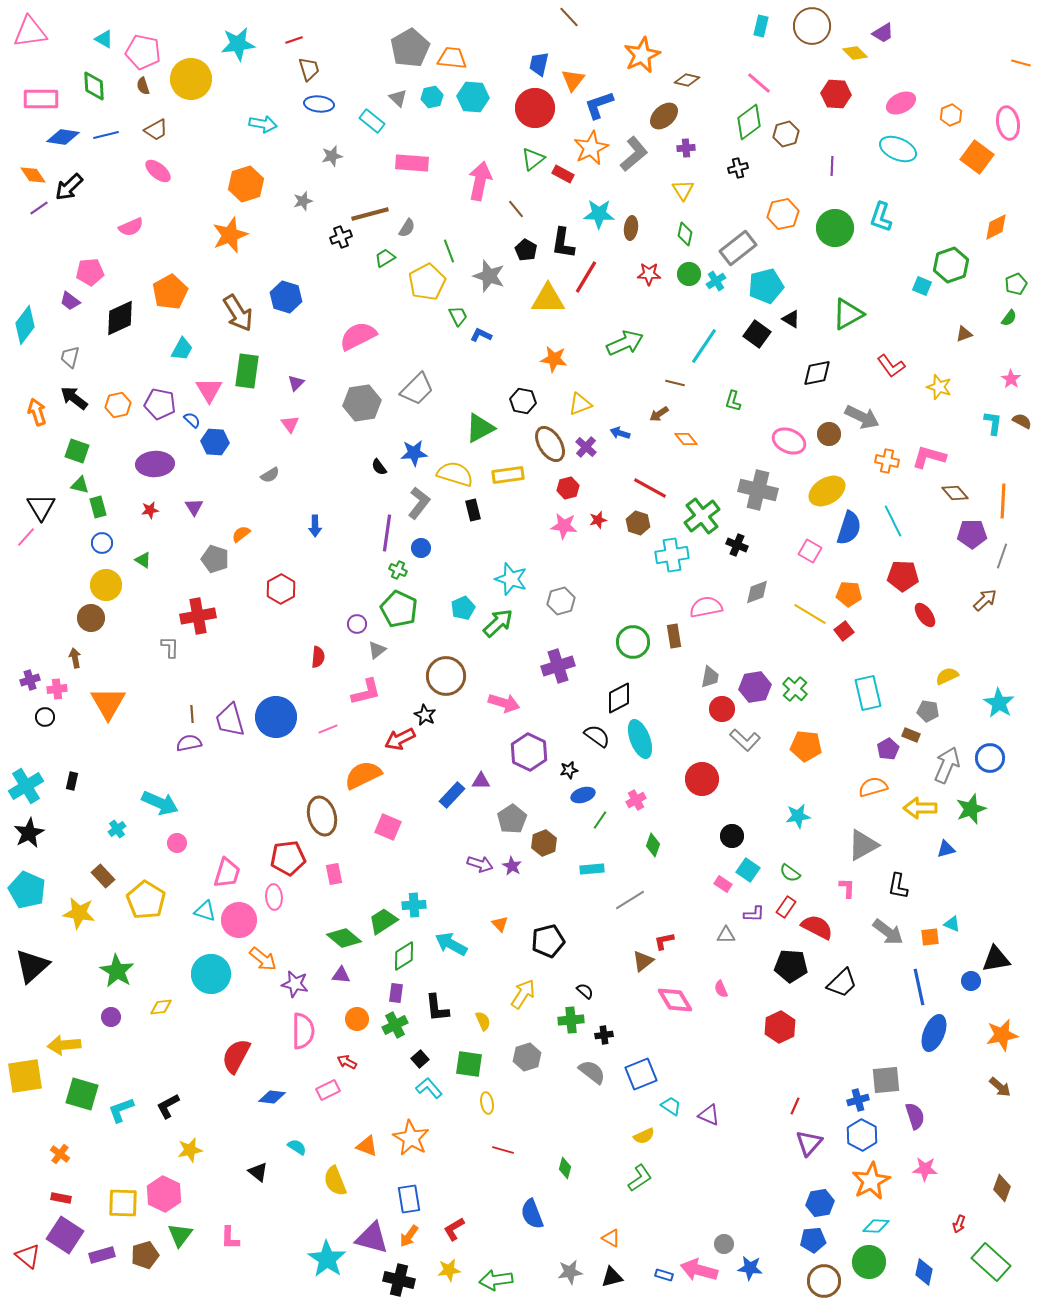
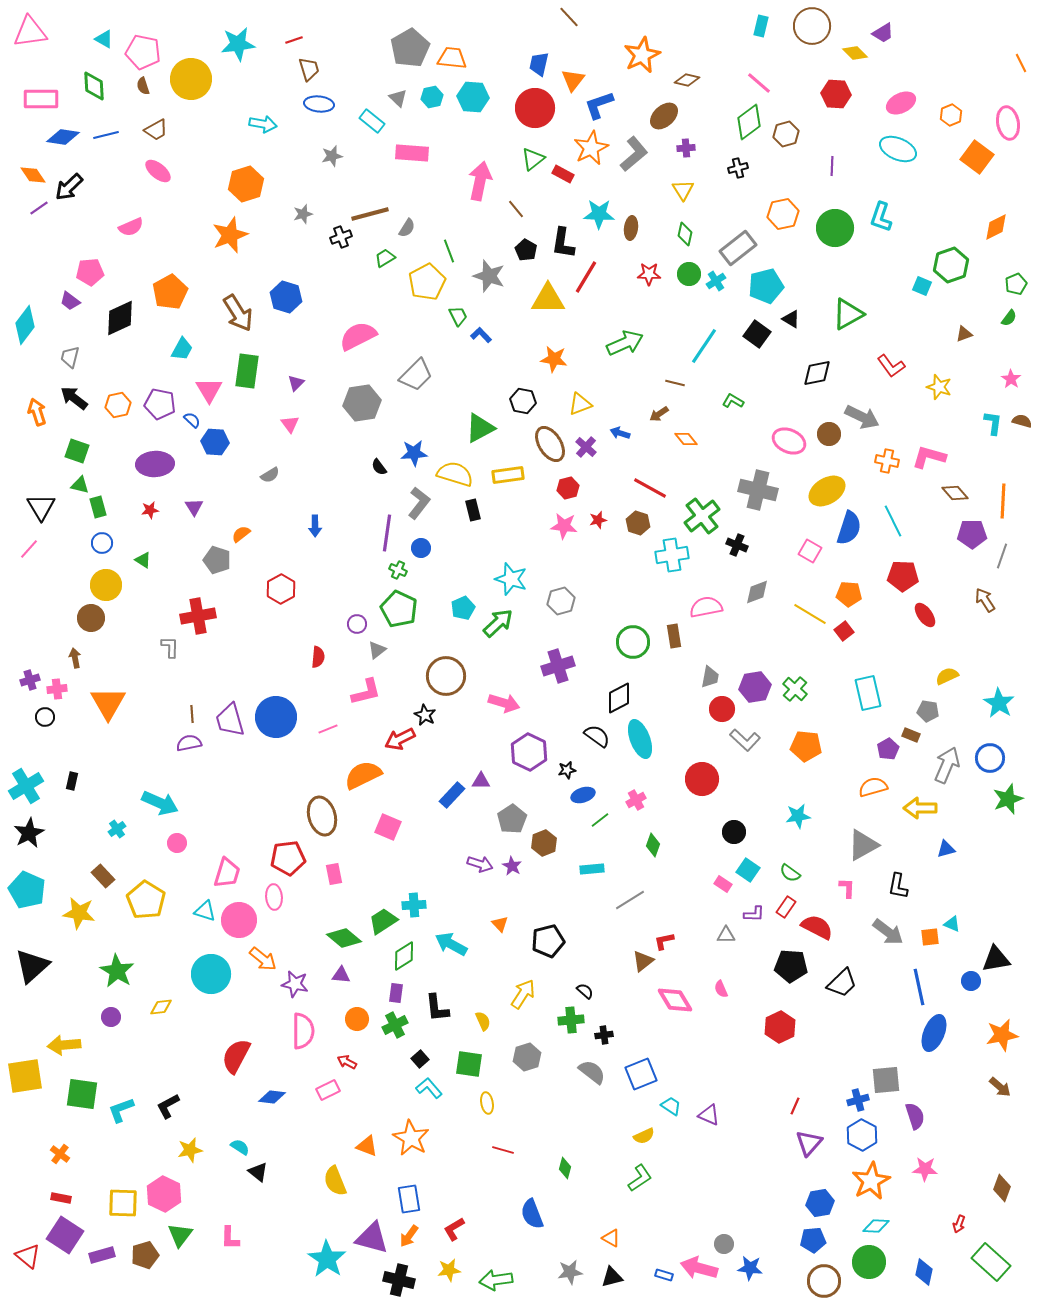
orange line at (1021, 63): rotated 48 degrees clockwise
pink rectangle at (412, 163): moved 10 px up
gray star at (303, 201): moved 13 px down
blue L-shape at (481, 335): rotated 20 degrees clockwise
gray trapezoid at (417, 389): moved 1 px left, 14 px up
green L-shape at (733, 401): rotated 105 degrees clockwise
brown semicircle at (1022, 421): rotated 12 degrees counterclockwise
pink line at (26, 537): moved 3 px right, 12 px down
gray pentagon at (215, 559): moved 2 px right, 1 px down
brown arrow at (985, 600): rotated 80 degrees counterclockwise
black star at (569, 770): moved 2 px left
green star at (971, 809): moved 37 px right, 10 px up
green line at (600, 820): rotated 18 degrees clockwise
black circle at (732, 836): moved 2 px right, 4 px up
green square at (82, 1094): rotated 8 degrees counterclockwise
cyan semicircle at (297, 1147): moved 57 px left
pink arrow at (699, 1270): moved 2 px up
